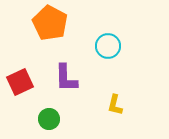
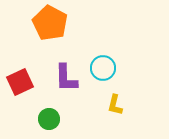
cyan circle: moved 5 px left, 22 px down
